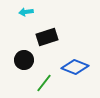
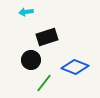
black circle: moved 7 px right
